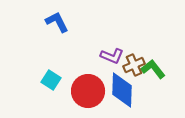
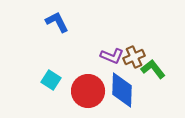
brown cross: moved 8 px up
